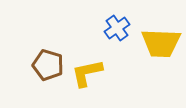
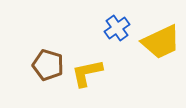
yellow trapezoid: moved 1 px up; rotated 27 degrees counterclockwise
